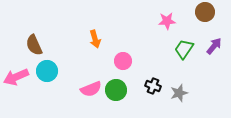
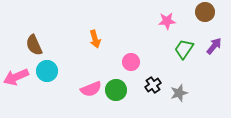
pink circle: moved 8 px right, 1 px down
black cross: moved 1 px up; rotated 35 degrees clockwise
